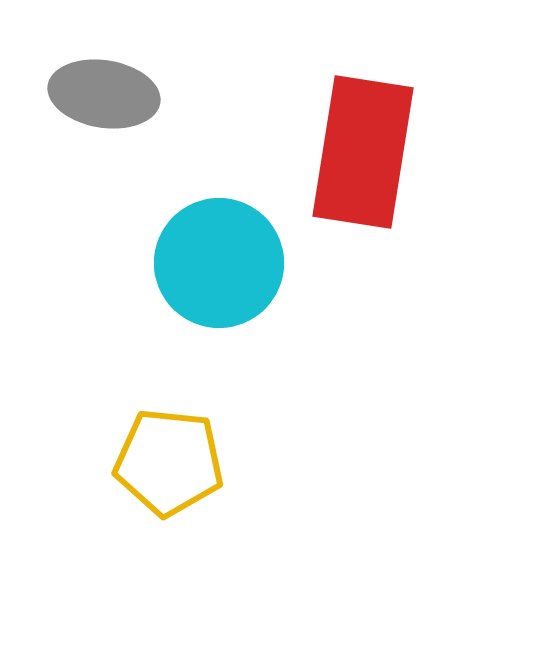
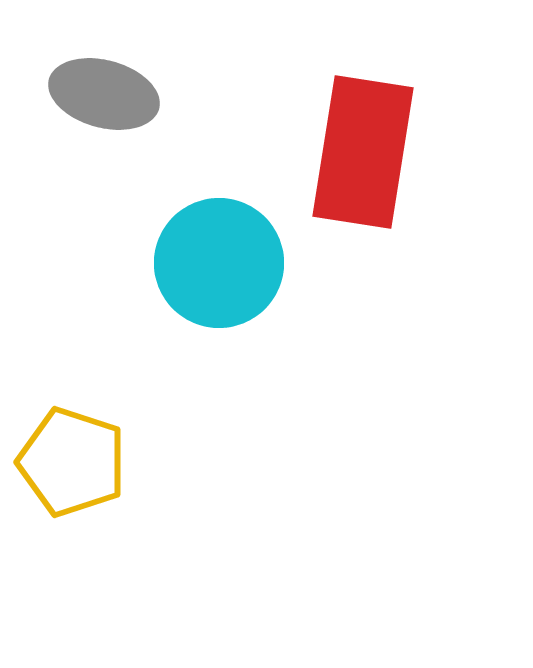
gray ellipse: rotated 6 degrees clockwise
yellow pentagon: moved 97 px left; rotated 12 degrees clockwise
